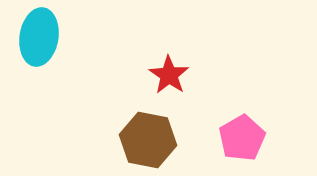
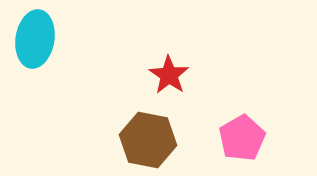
cyan ellipse: moved 4 px left, 2 px down
